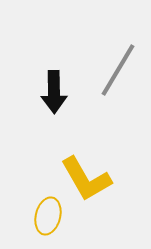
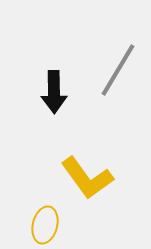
yellow L-shape: moved 1 px right, 1 px up; rotated 6 degrees counterclockwise
yellow ellipse: moved 3 px left, 9 px down
